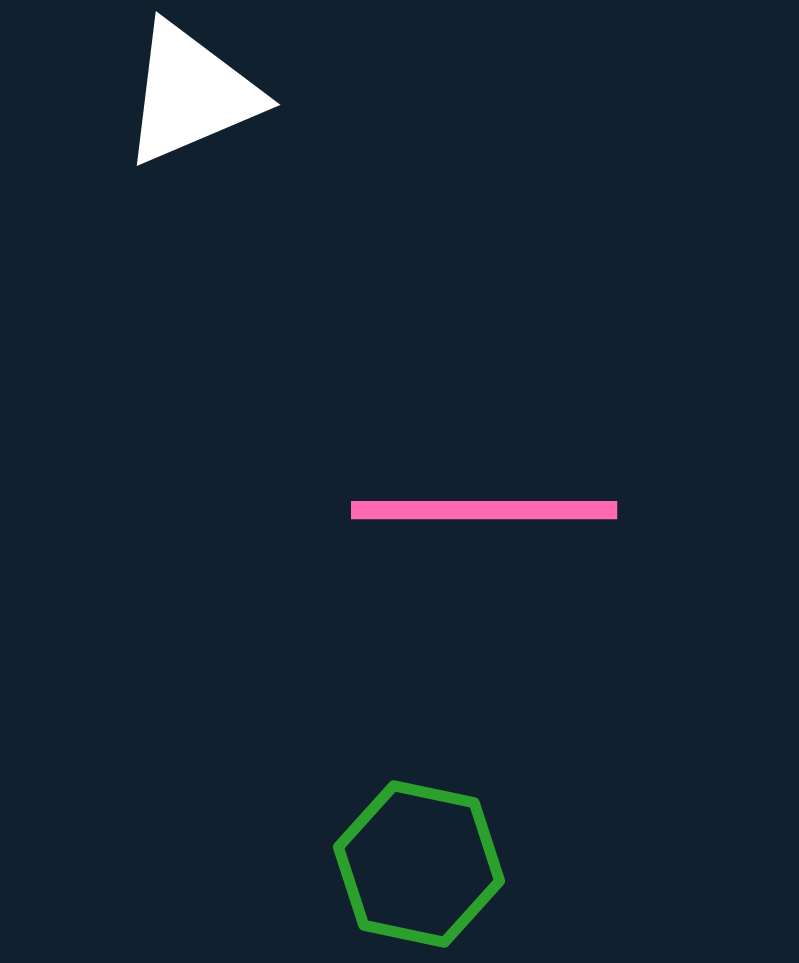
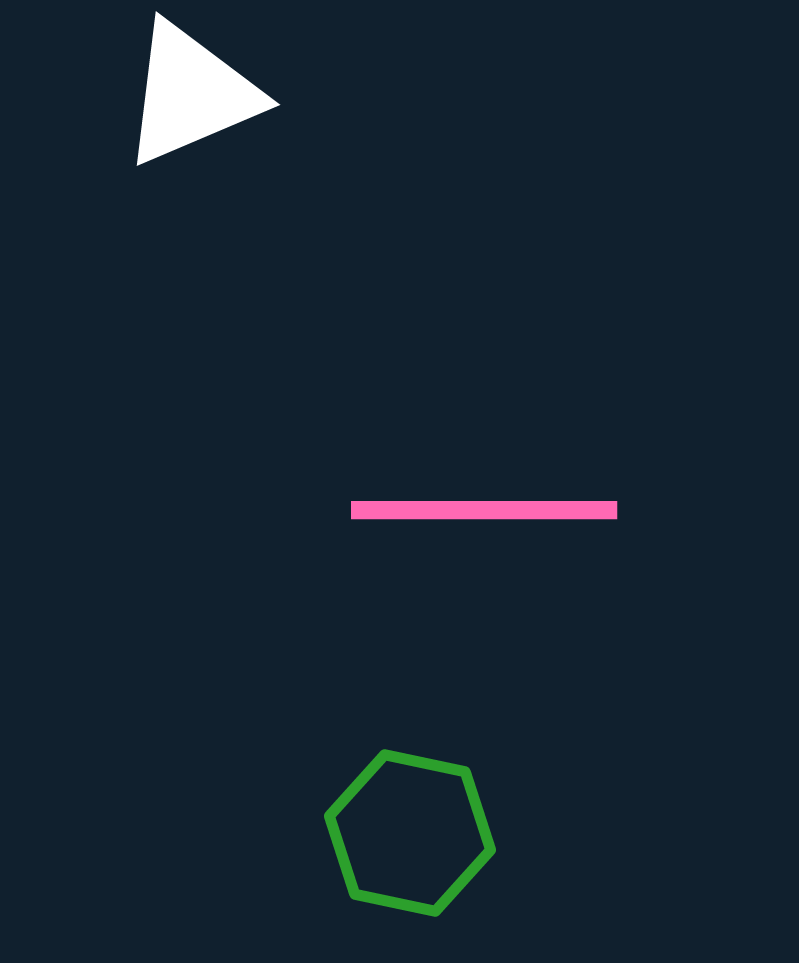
green hexagon: moved 9 px left, 31 px up
